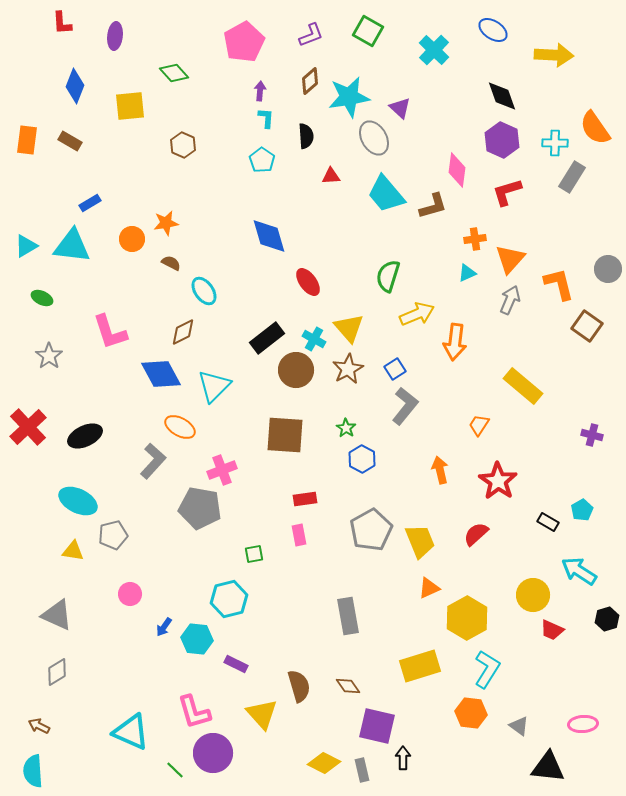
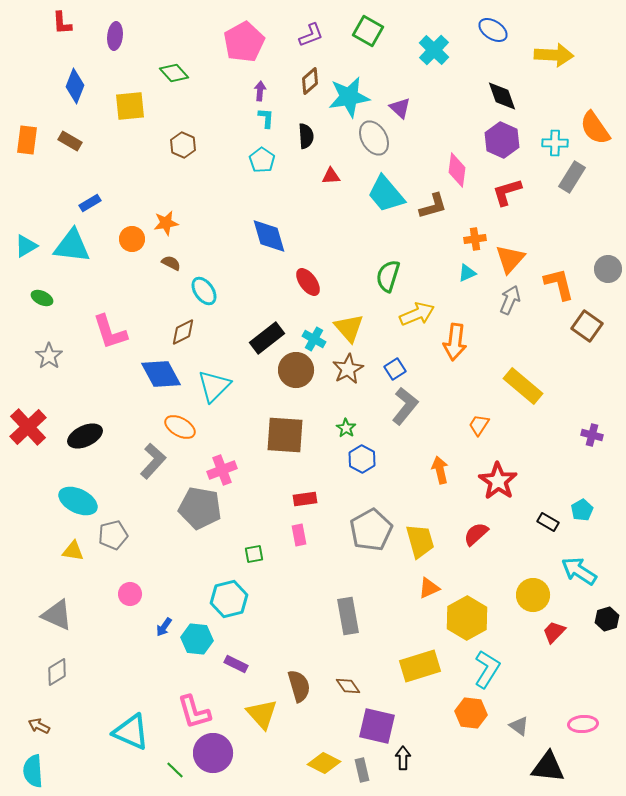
yellow trapezoid at (420, 541): rotated 6 degrees clockwise
red trapezoid at (552, 630): moved 2 px right, 2 px down; rotated 110 degrees clockwise
